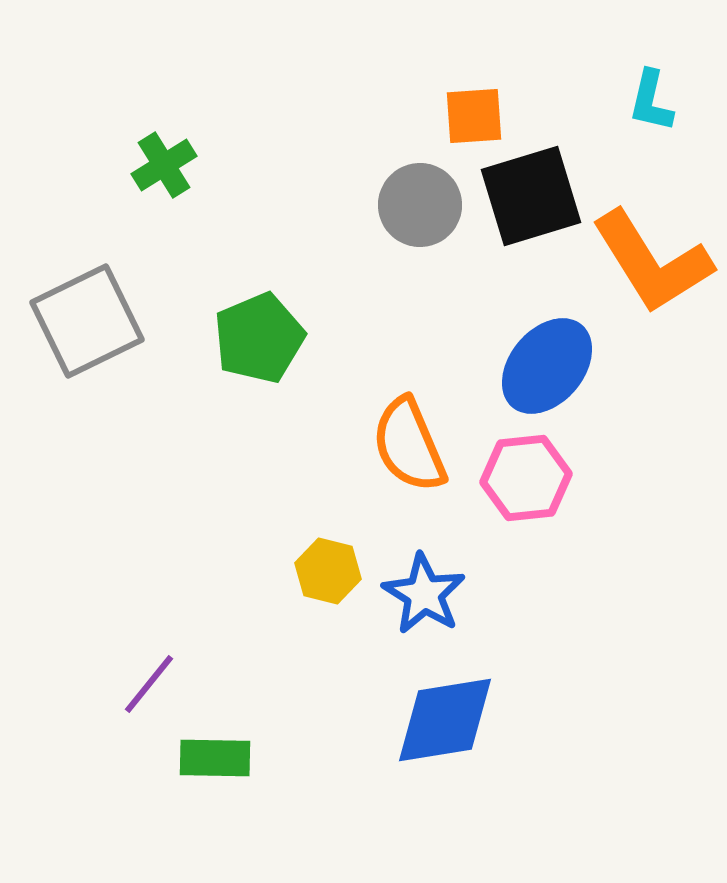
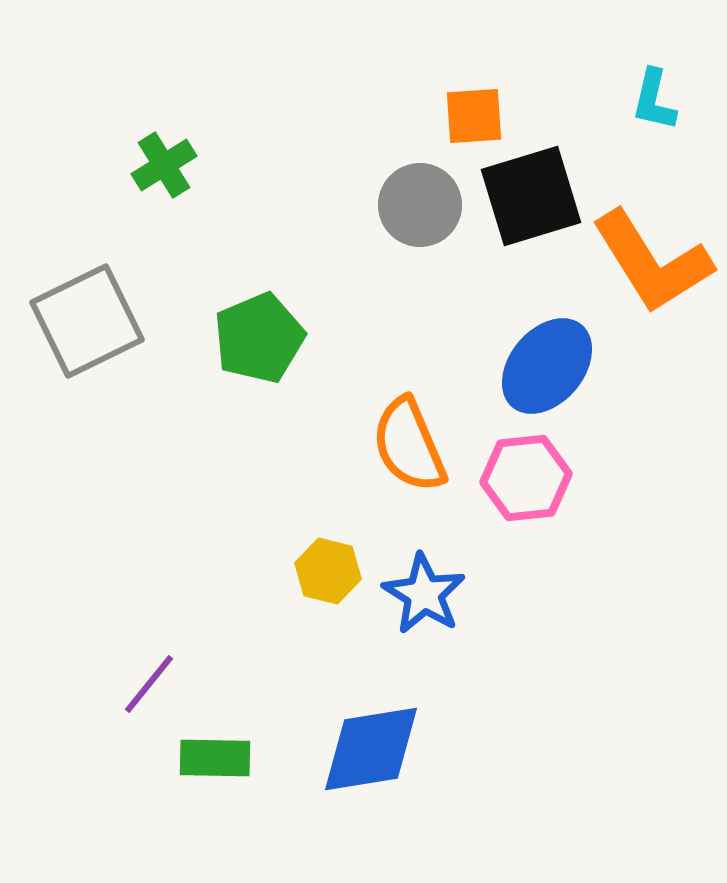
cyan L-shape: moved 3 px right, 1 px up
blue diamond: moved 74 px left, 29 px down
